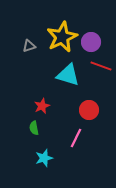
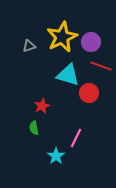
red circle: moved 17 px up
cyan star: moved 12 px right, 2 px up; rotated 18 degrees counterclockwise
